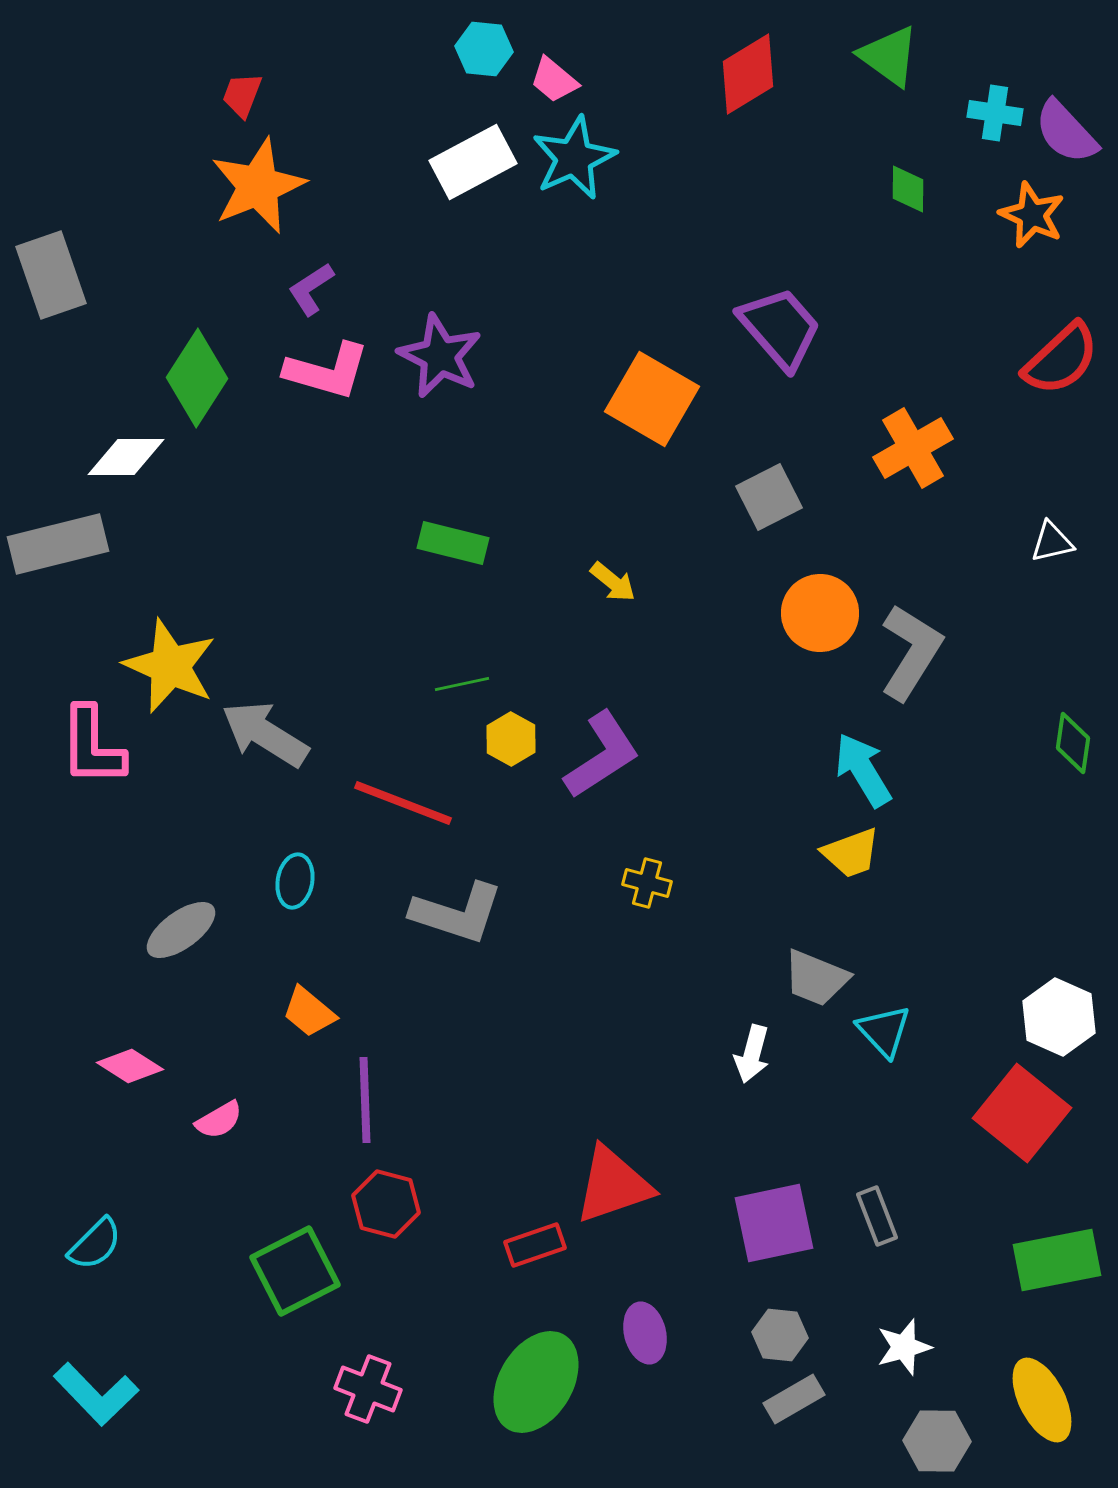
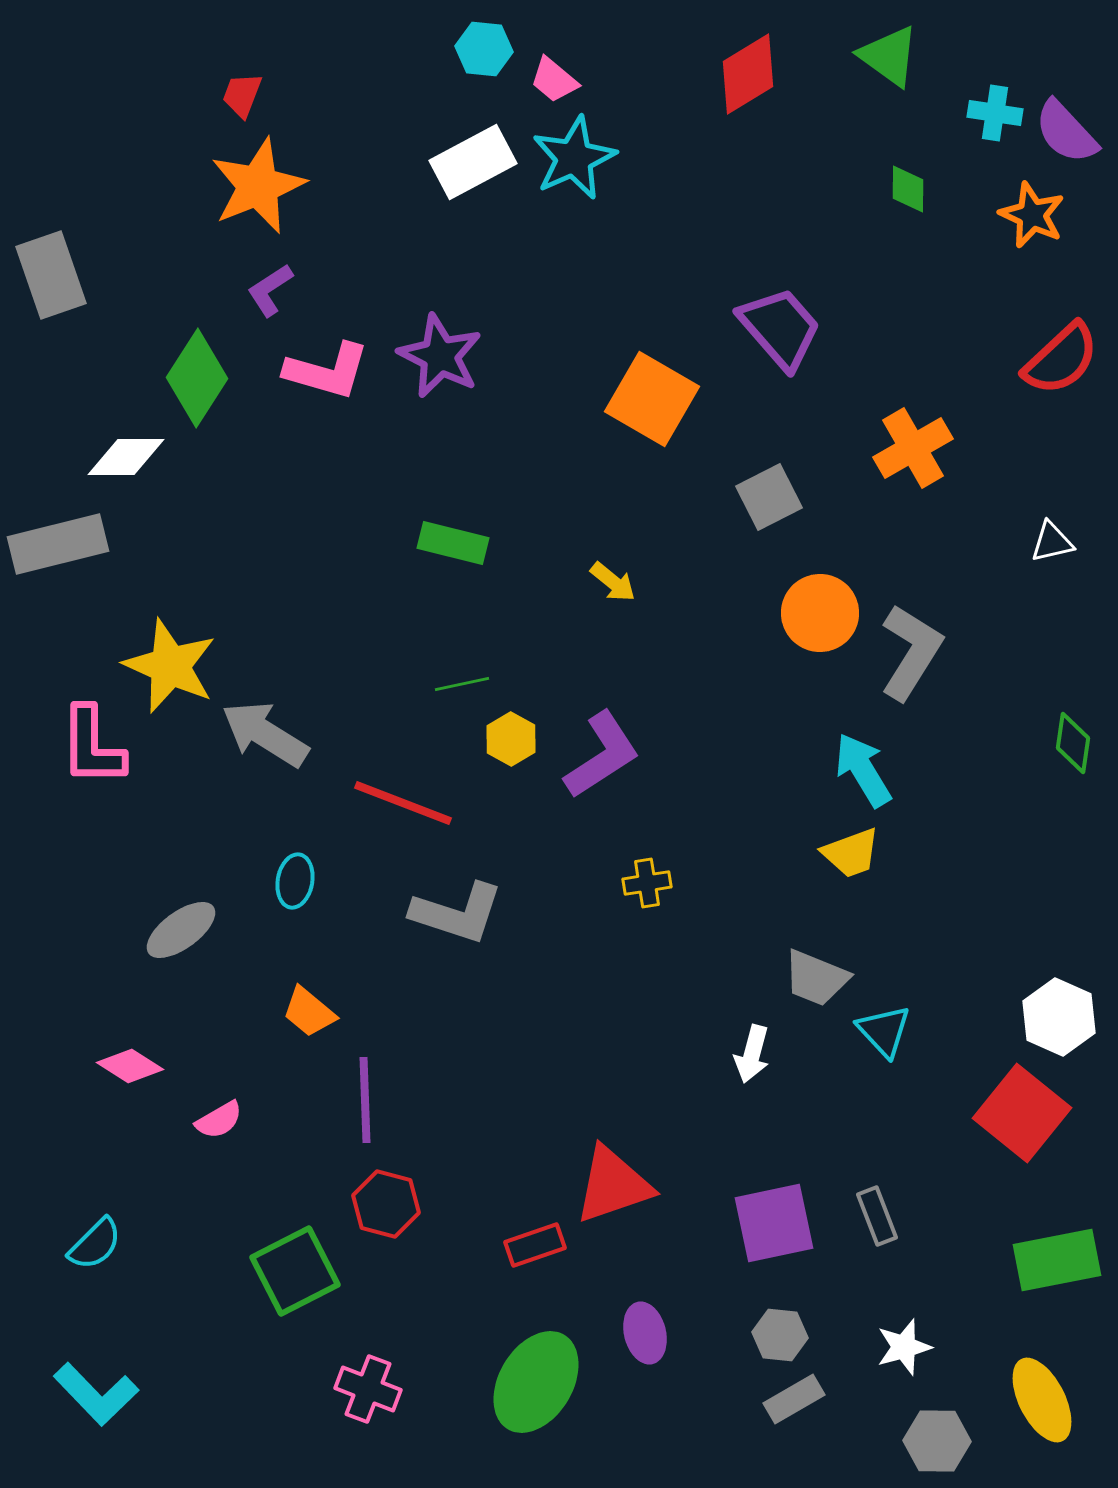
purple L-shape at (311, 289): moved 41 px left, 1 px down
yellow cross at (647, 883): rotated 24 degrees counterclockwise
